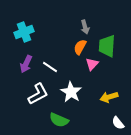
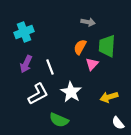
gray arrow: moved 3 px right, 5 px up; rotated 64 degrees counterclockwise
white line: rotated 35 degrees clockwise
